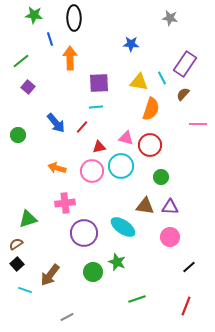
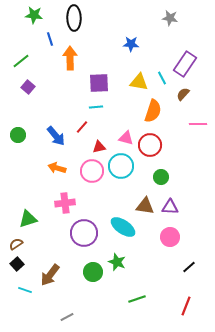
orange semicircle at (151, 109): moved 2 px right, 2 px down
blue arrow at (56, 123): moved 13 px down
